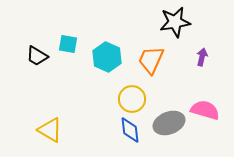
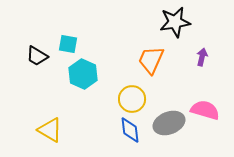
cyan hexagon: moved 24 px left, 17 px down
